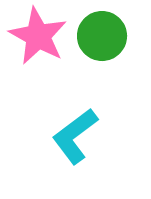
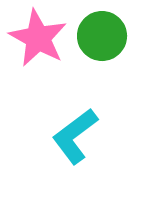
pink star: moved 2 px down
